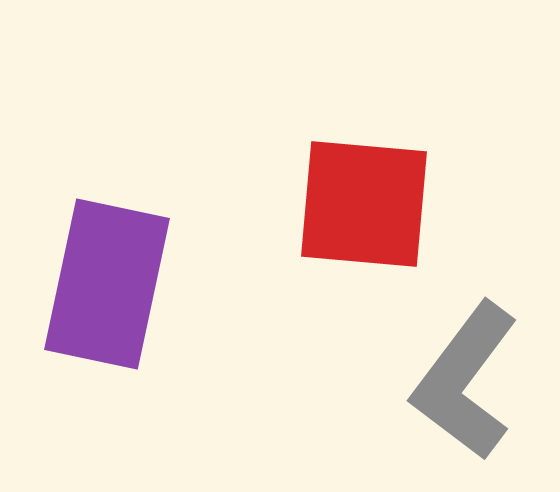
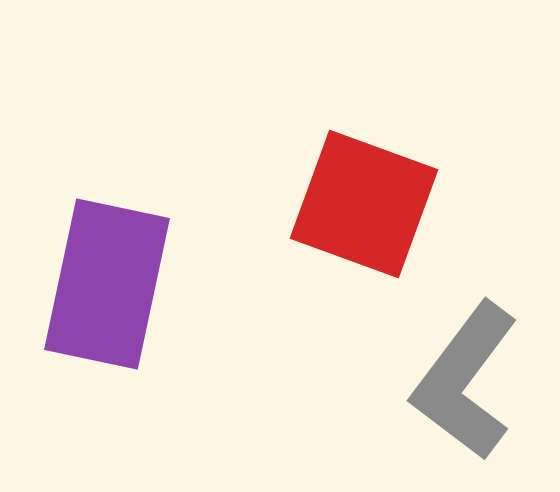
red square: rotated 15 degrees clockwise
